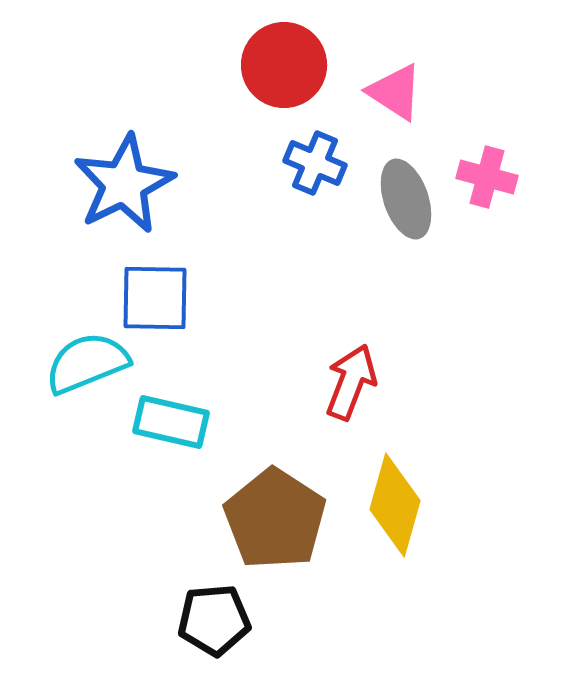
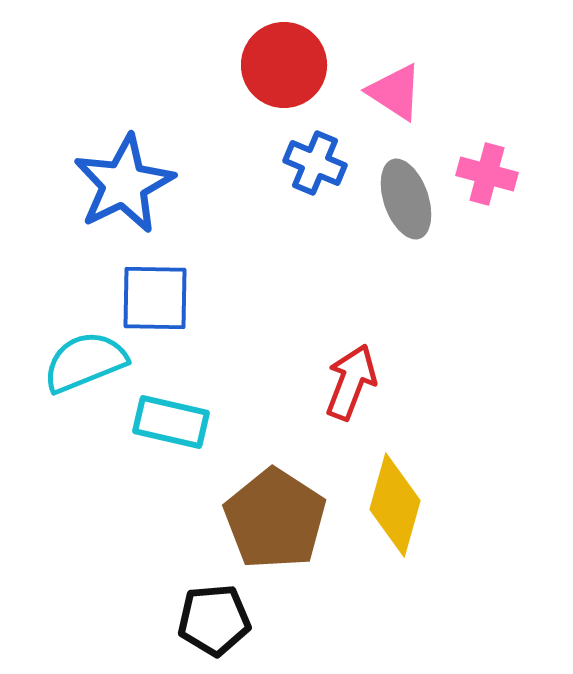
pink cross: moved 3 px up
cyan semicircle: moved 2 px left, 1 px up
